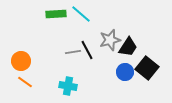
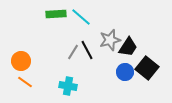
cyan line: moved 3 px down
gray line: rotated 49 degrees counterclockwise
